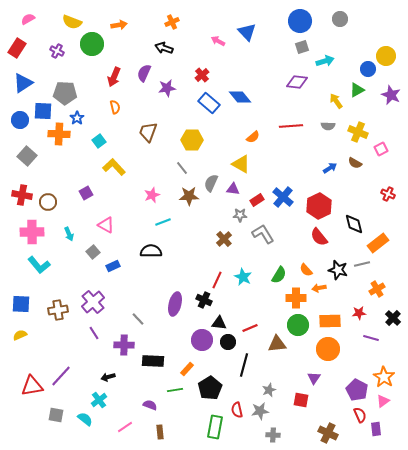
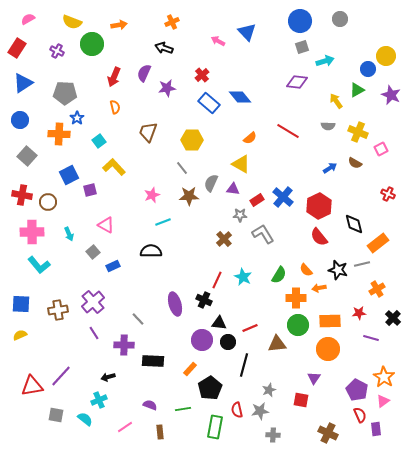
blue square at (43, 111): moved 26 px right, 64 px down; rotated 30 degrees counterclockwise
red line at (291, 126): moved 3 px left, 5 px down; rotated 35 degrees clockwise
orange semicircle at (253, 137): moved 3 px left, 1 px down
purple square at (86, 193): moved 4 px right, 3 px up; rotated 16 degrees clockwise
purple ellipse at (175, 304): rotated 30 degrees counterclockwise
orange rectangle at (187, 369): moved 3 px right
green line at (175, 390): moved 8 px right, 19 px down
cyan cross at (99, 400): rotated 14 degrees clockwise
